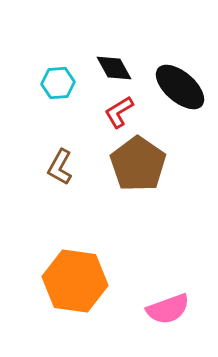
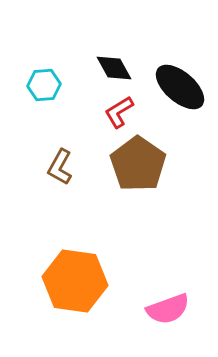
cyan hexagon: moved 14 px left, 2 px down
